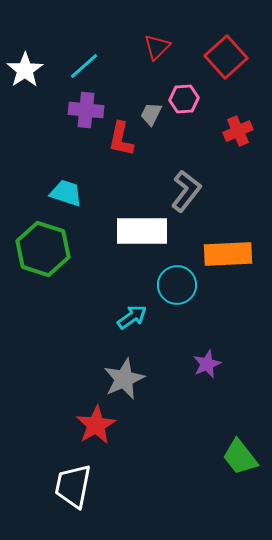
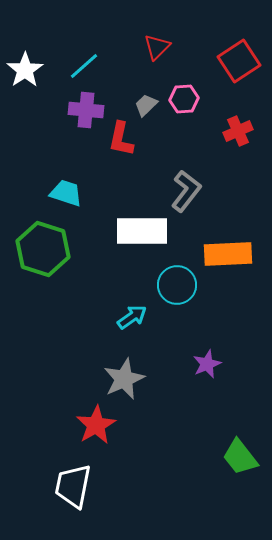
red square: moved 13 px right, 4 px down; rotated 9 degrees clockwise
gray trapezoid: moved 5 px left, 9 px up; rotated 20 degrees clockwise
